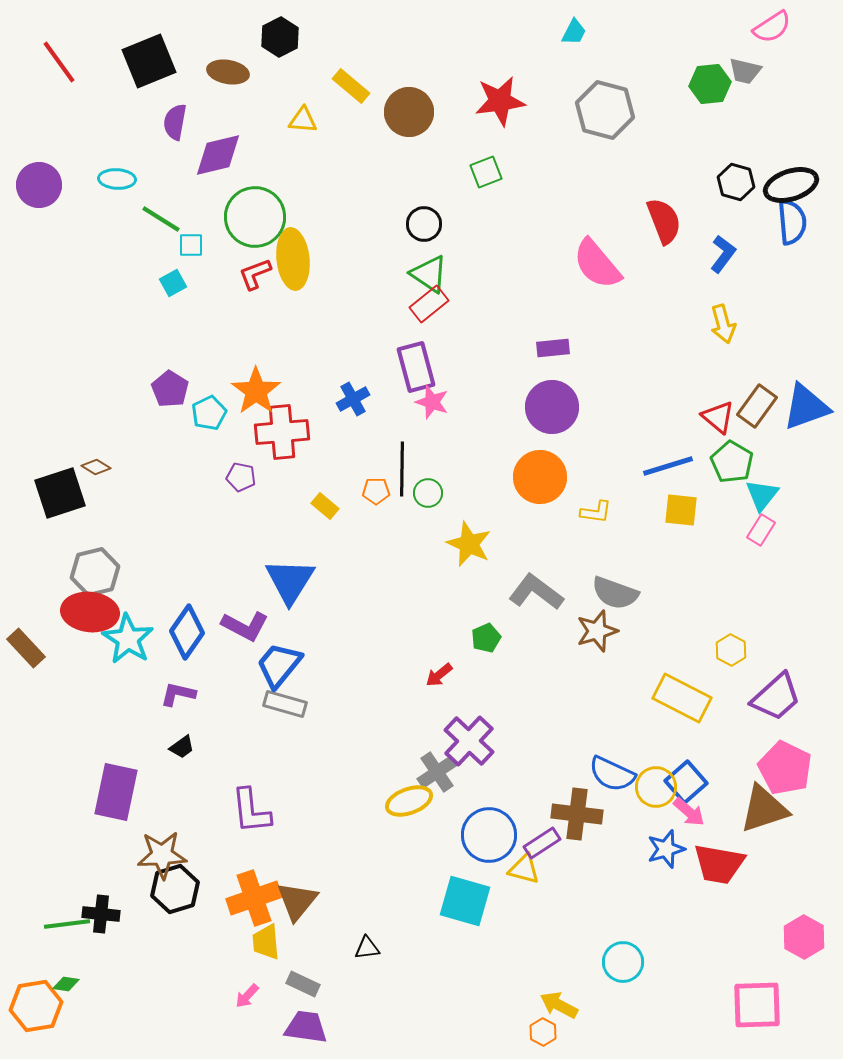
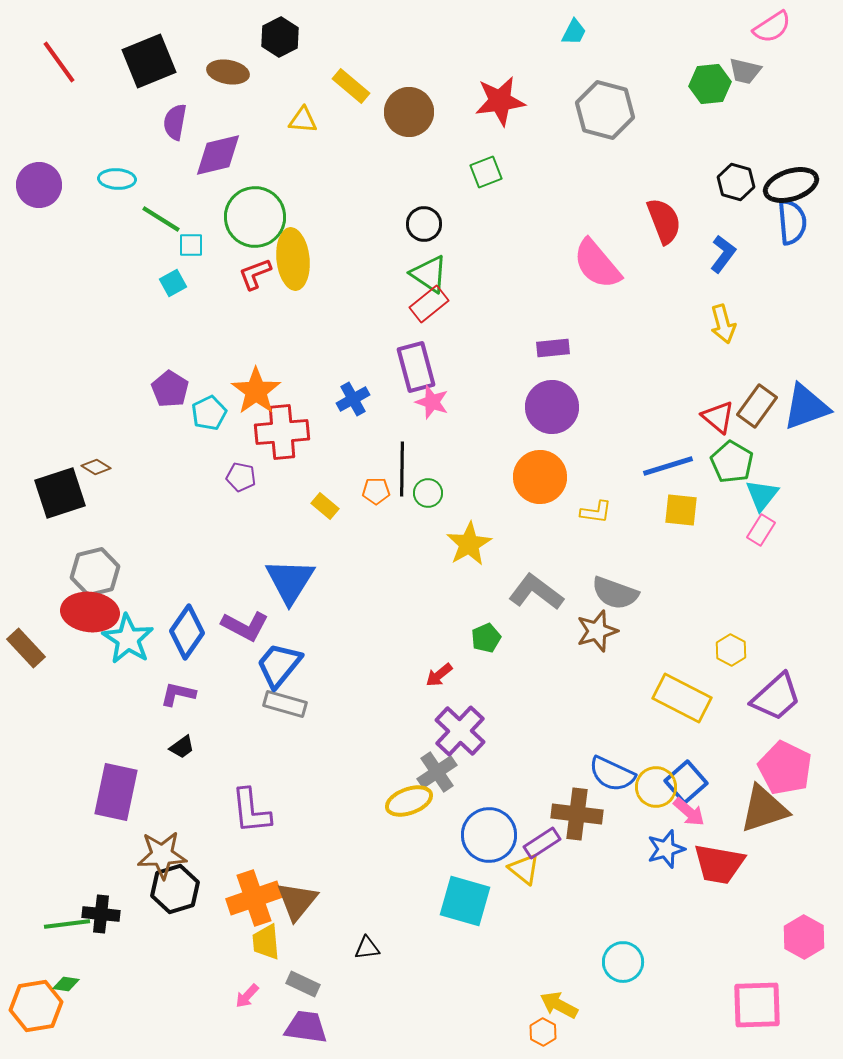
yellow star at (469, 544): rotated 18 degrees clockwise
purple cross at (469, 741): moved 9 px left, 10 px up
yellow triangle at (524, 869): rotated 24 degrees clockwise
